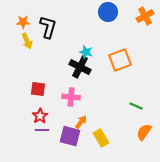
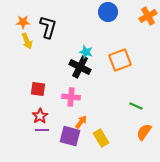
orange cross: moved 3 px right
